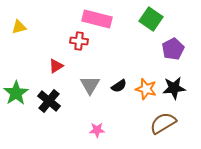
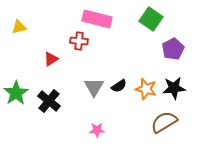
red triangle: moved 5 px left, 7 px up
gray triangle: moved 4 px right, 2 px down
brown semicircle: moved 1 px right, 1 px up
